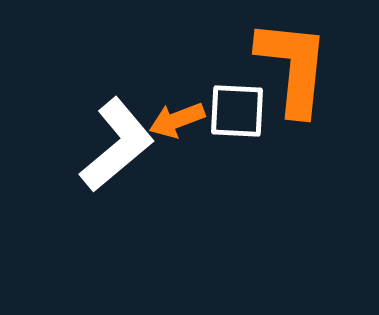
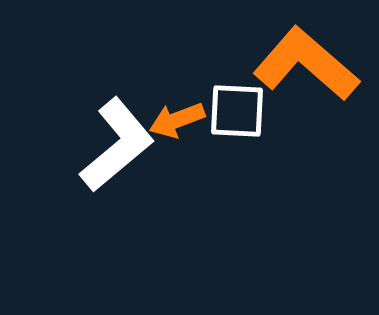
orange L-shape: moved 13 px right, 3 px up; rotated 55 degrees counterclockwise
